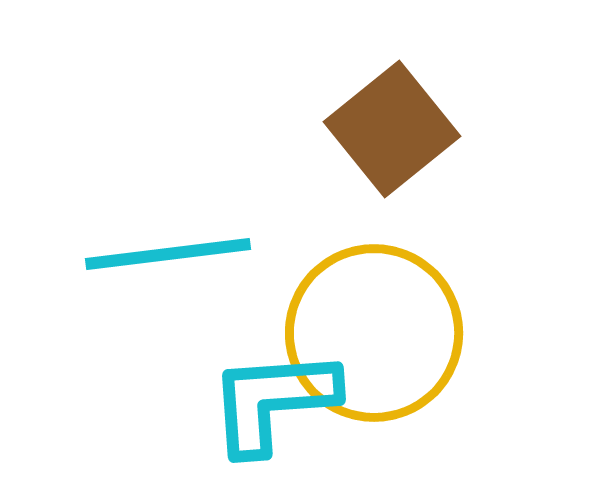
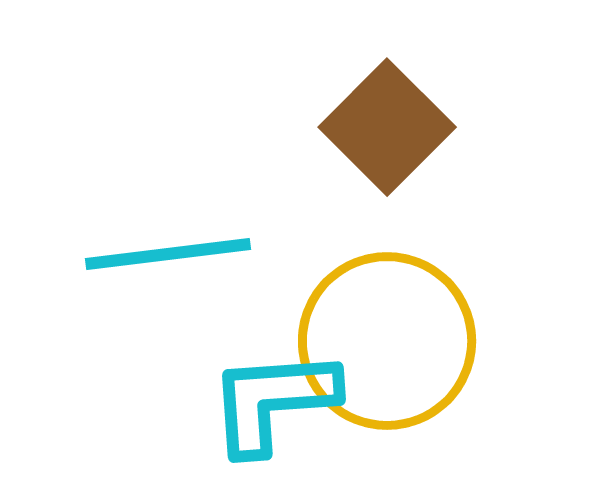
brown square: moved 5 px left, 2 px up; rotated 6 degrees counterclockwise
yellow circle: moved 13 px right, 8 px down
